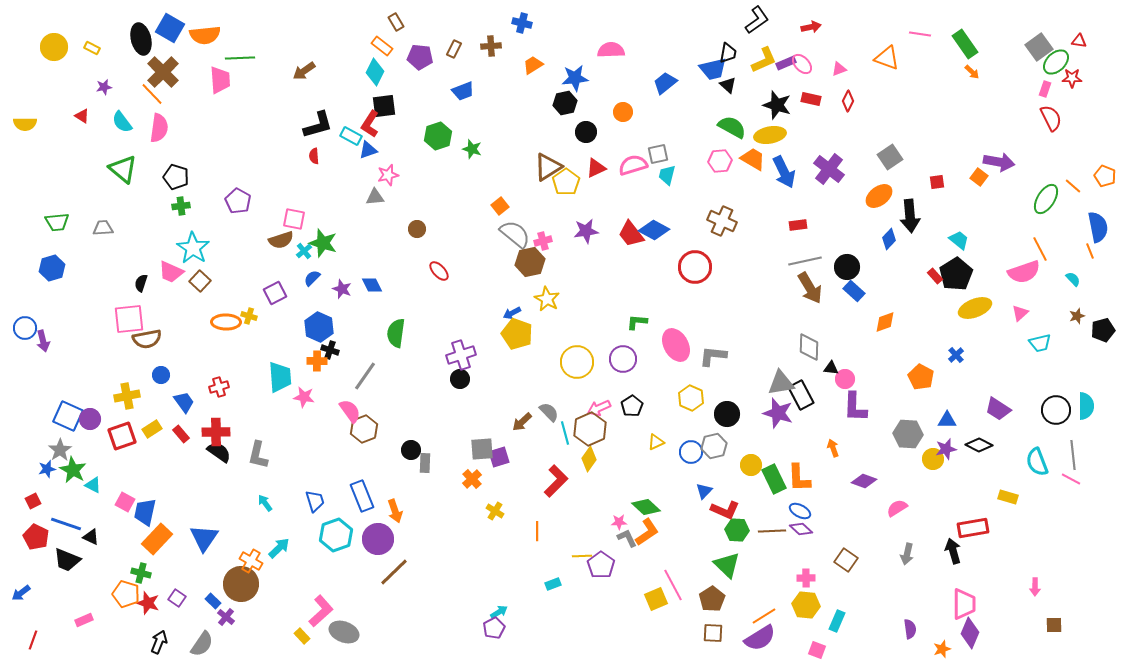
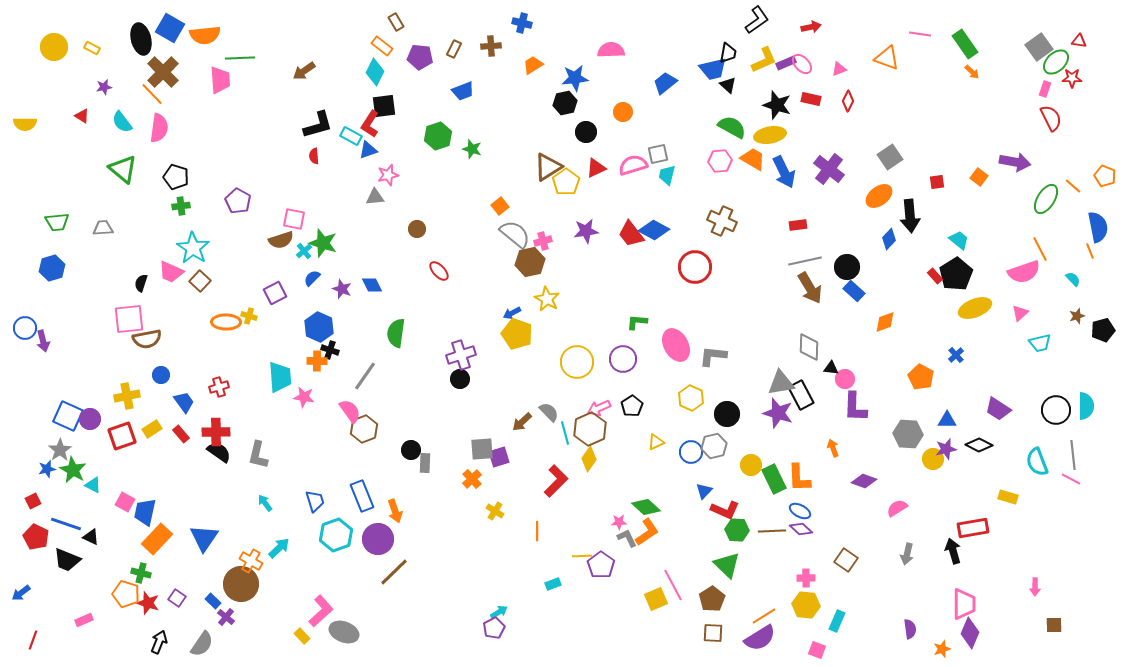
purple arrow at (999, 162): moved 16 px right
